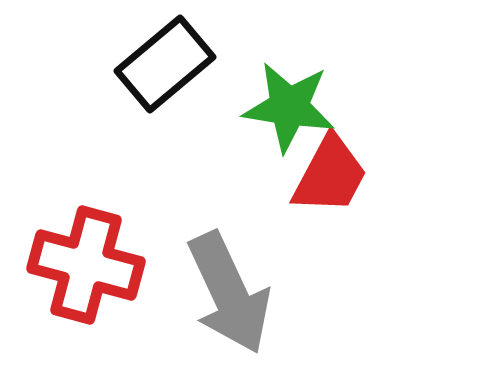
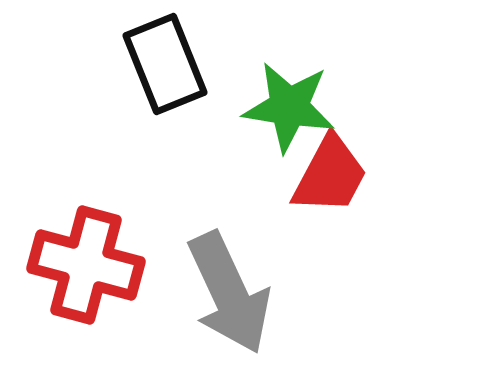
black rectangle: rotated 72 degrees counterclockwise
